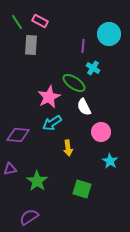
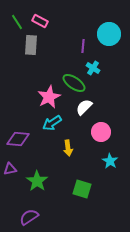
white semicircle: rotated 72 degrees clockwise
purple diamond: moved 4 px down
